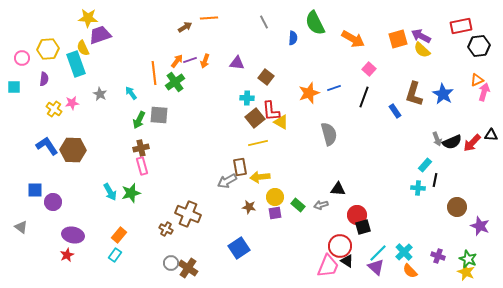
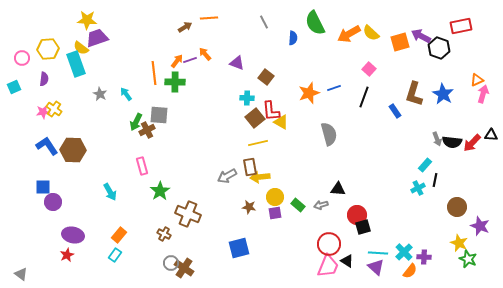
yellow star at (88, 18): moved 1 px left, 2 px down
purple trapezoid at (100, 35): moved 3 px left, 3 px down
orange arrow at (353, 39): moved 4 px left, 5 px up; rotated 120 degrees clockwise
orange square at (398, 39): moved 2 px right, 3 px down
black hexagon at (479, 46): moved 40 px left, 2 px down; rotated 25 degrees clockwise
yellow semicircle at (83, 48): moved 2 px left; rotated 28 degrees counterclockwise
yellow semicircle at (422, 50): moved 51 px left, 17 px up
orange arrow at (205, 61): moved 7 px up; rotated 120 degrees clockwise
purple triangle at (237, 63): rotated 14 degrees clockwise
green cross at (175, 82): rotated 36 degrees clockwise
cyan square at (14, 87): rotated 24 degrees counterclockwise
pink arrow at (484, 92): moved 1 px left, 2 px down
cyan arrow at (131, 93): moved 5 px left, 1 px down
pink star at (72, 103): moved 29 px left, 9 px down
green arrow at (139, 120): moved 3 px left, 2 px down
black semicircle at (452, 142): rotated 30 degrees clockwise
brown cross at (141, 148): moved 6 px right, 18 px up; rotated 14 degrees counterclockwise
brown rectangle at (240, 167): moved 10 px right
gray arrow at (227, 181): moved 5 px up
cyan cross at (418, 188): rotated 32 degrees counterclockwise
blue square at (35, 190): moved 8 px right, 3 px up
green star at (131, 193): moved 29 px right, 2 px up; rotated 18 degrees counterclockwise
gray triangle at (21, 227): moved 47 px down
brown cross at (166, 229): moved 2 px left, 5 px down
red circle at (340, 246): moved 11 px left, 2 px up
blue square at (239, 248): rotated 20 degrees clockwise
cyan line at (378, 253): rotated 48 degrees clockwise
purple cross at (438, 256): moved 14 px left, 1 px down; rotated 16 degrees counterclockwise
brown cross at (188, 268): moved 4 px left
orange semicircle at (410, 271): rotated 98 degrees counterclockwise
yellow star at (466, 272): moved 7 px left, 29 px up
